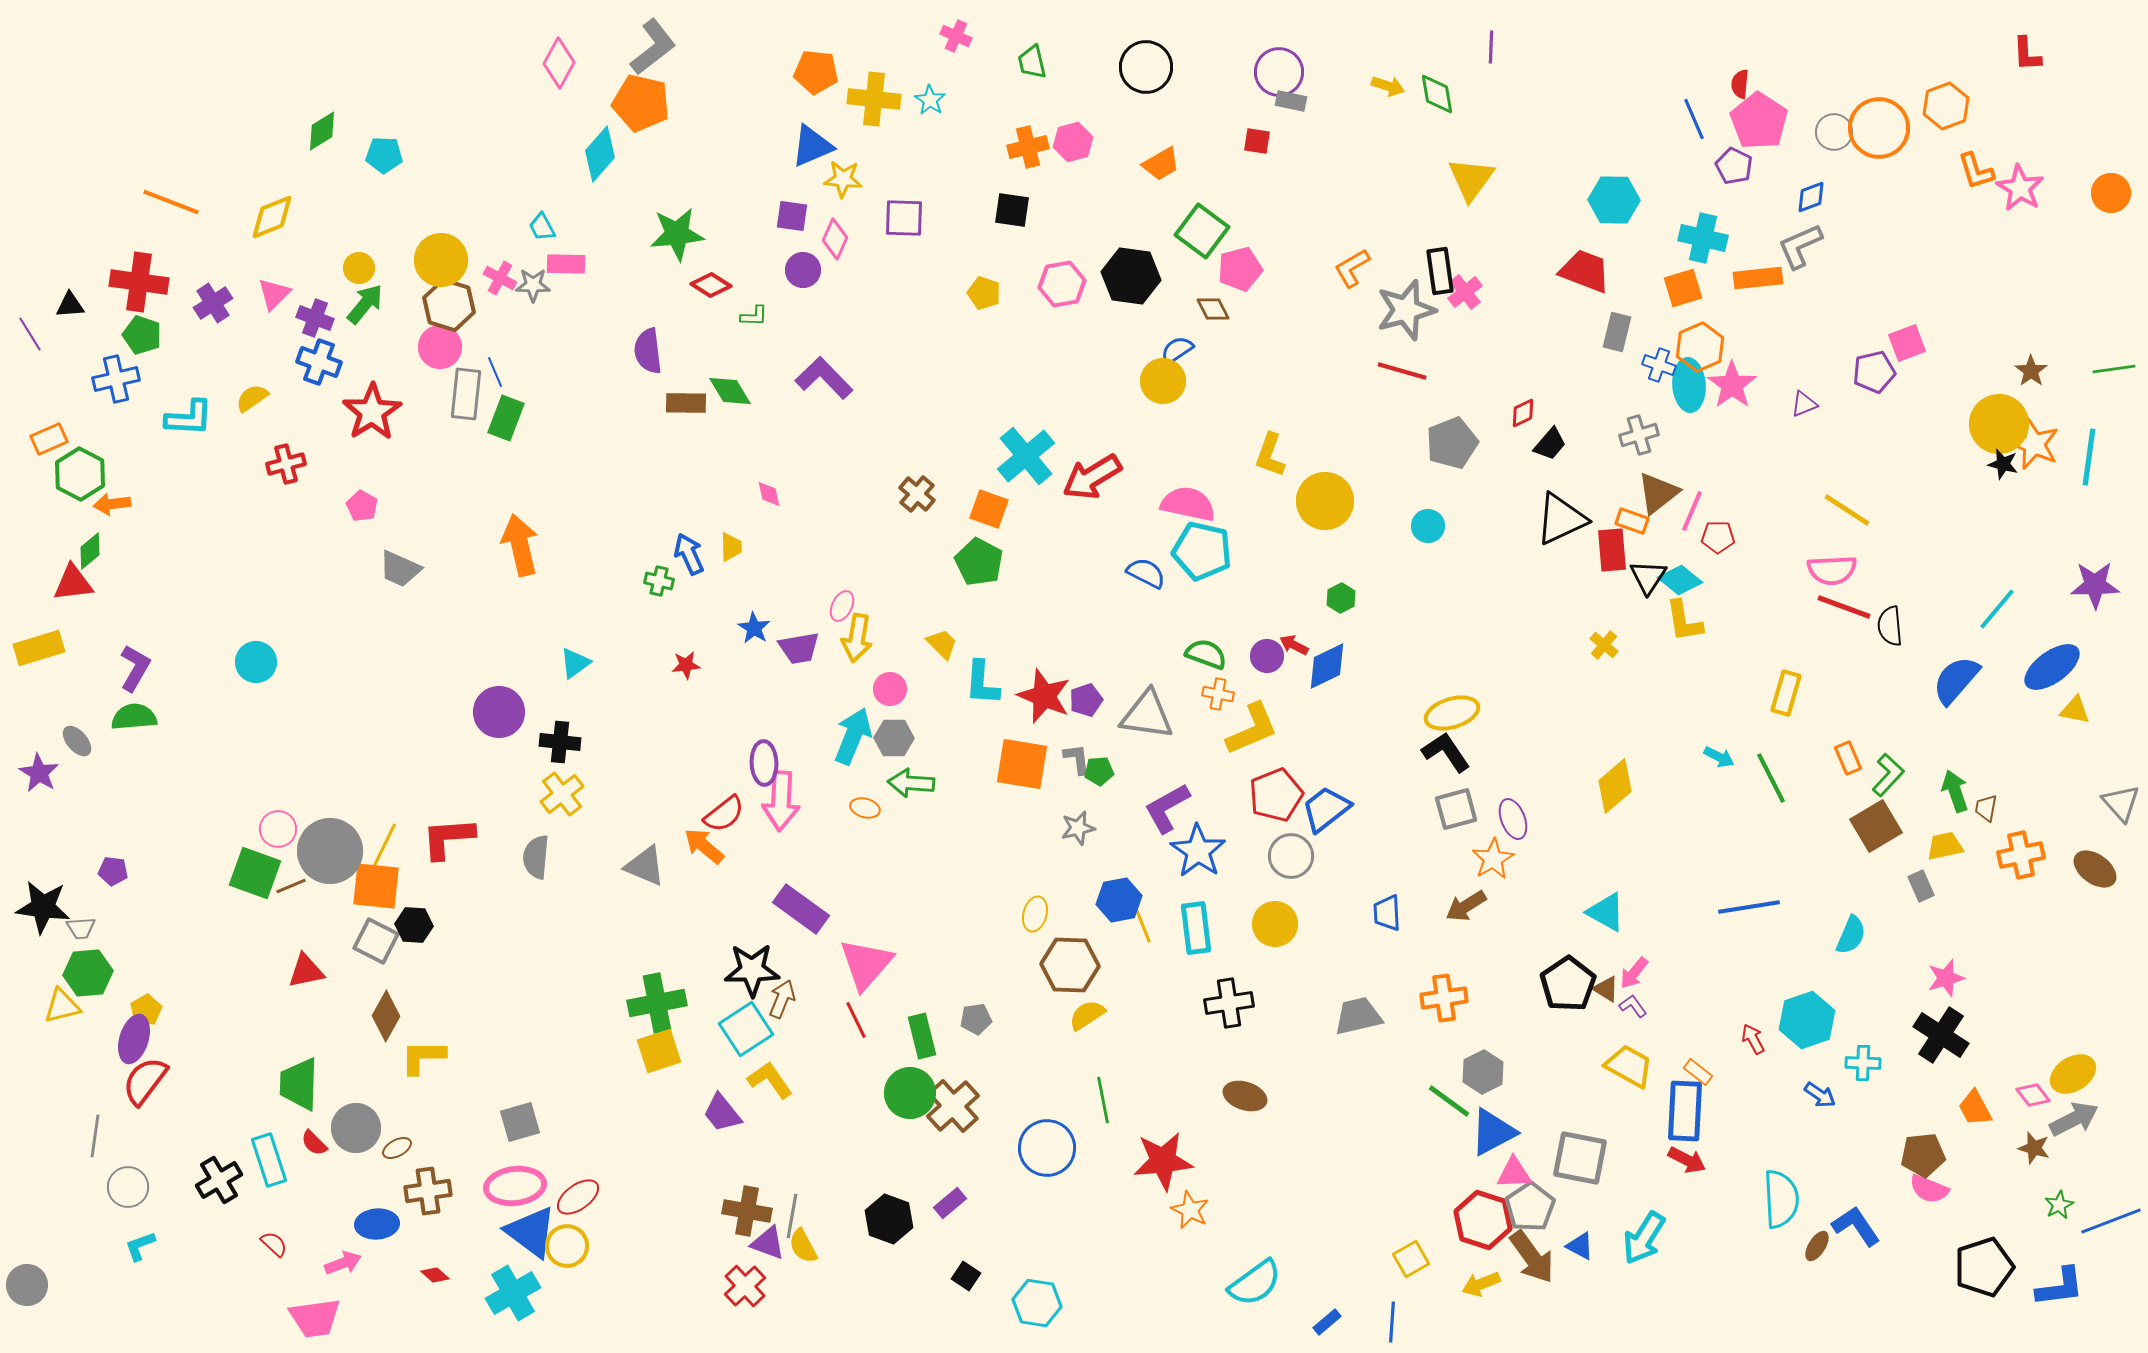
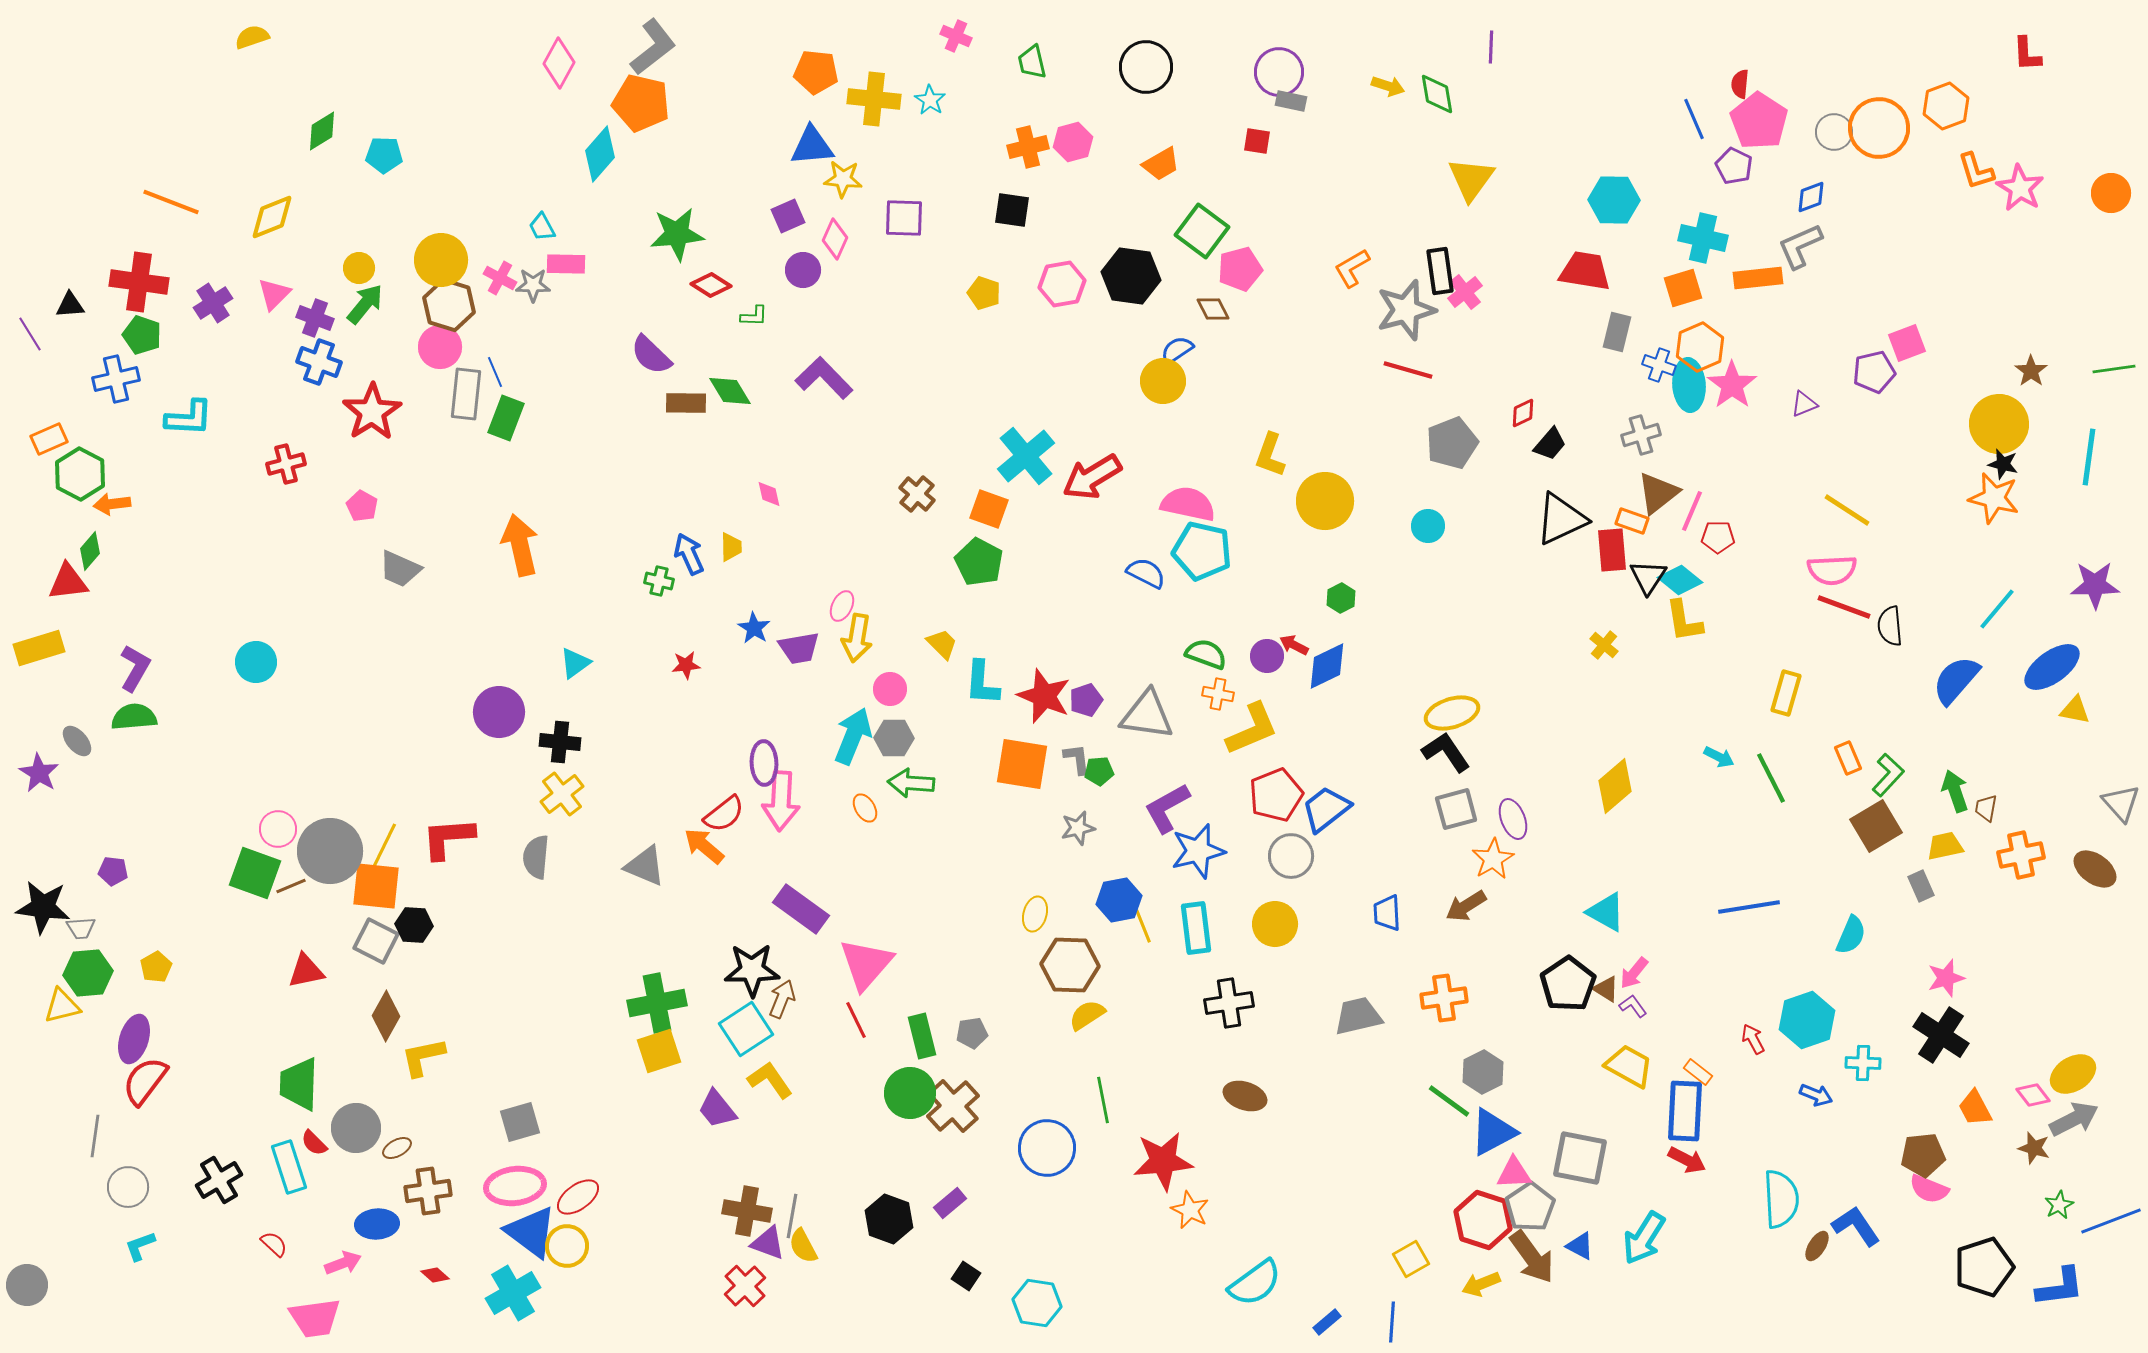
blue triangle at (812, 146): rotated 18 degrees clockwise
purple square at (792, 216): moved 4 px left; rotated 32 degrees counterclockwise
red trapezoid at (1585, 271): rotated 12 degrees counterclockwise
purple semicircle at (648, 351): moved 3 px right, 4 px down; rotated 39 degrees counterclockwise
red line at (1402, 371): moved 6 px right, 1 px up
yellow semicircle at (252, 398): moved 361 px up; rotated 16 degrees clockwise
gray cross at (1639, 435): moved 2 px right
orange star at (2034, 444): moved 40 px left, 54 px down; rotated 9 degrees counterclockwise
green diamond at (90, 551): rotated 9 degrees counterclockwise
red triangle at (73, 583): moved 5 px left, 1 px up
orange ellipse at (865, 808): rotated 44 degrees clockwise
blue star at (1198, 851): rotated 24 degrees clockwise
yellow pentagon at (146, 1010): moved 10 px right, 43 px up
gray pentagon at (976, 1019): moved 4 px left, 14 px down
yellow L-shape at (423, 1057): rotated 12 degrees counterclockwise
blue arrow at (1820, 1095): moved 4 px left; rotated 12 degrees counterclockwise
purple trapezoid at (722, 1113): moved 5 px left, 4 px up
cyan rectangle at (269, 1160): moved 20 px right, 7 px down
